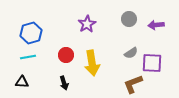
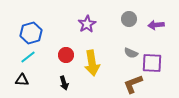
gray semicircle: rotated 56 degrees clockwise
cyan line: rotated 28 degrees counterclockwise
black triangle: moved 2 px up
